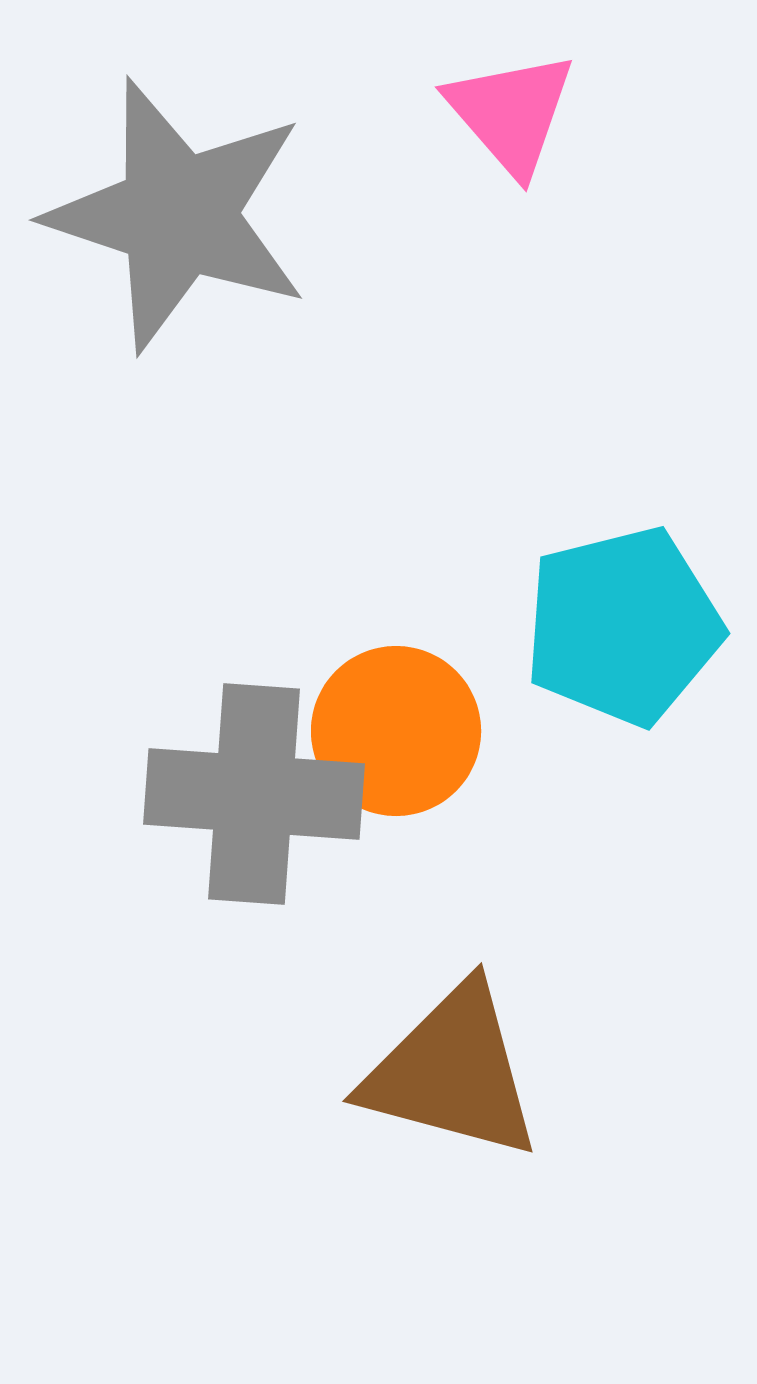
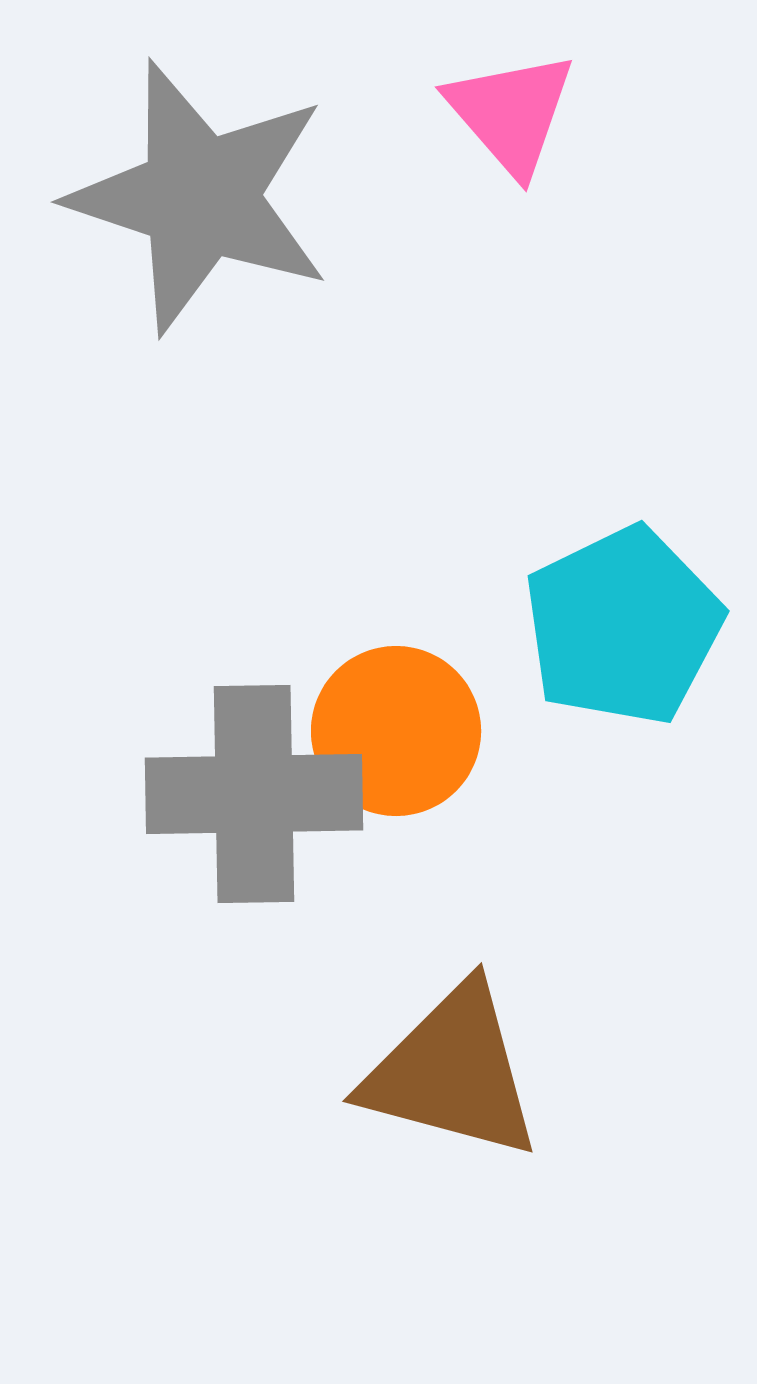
gray star: moved 22 px right, 18 px up
cyan pentagon: rotated 12 degrees counterclockwise
gray cross: rotated 5 degrees counterclockwise
